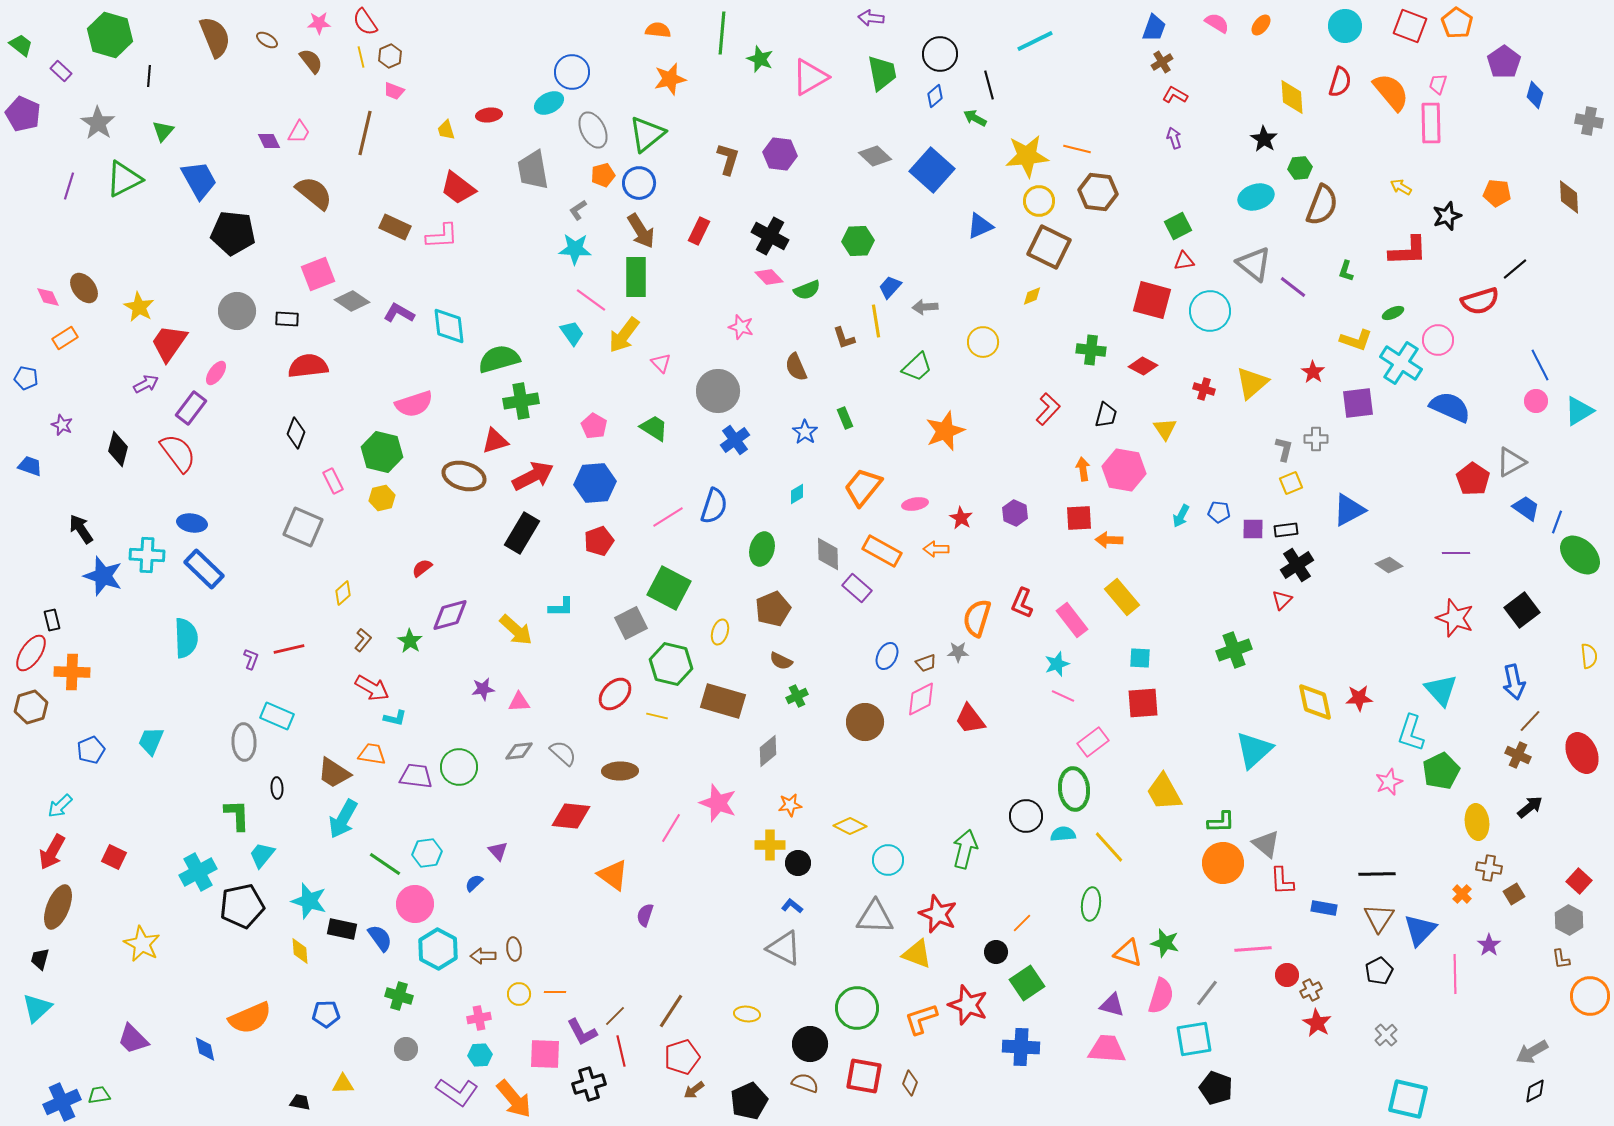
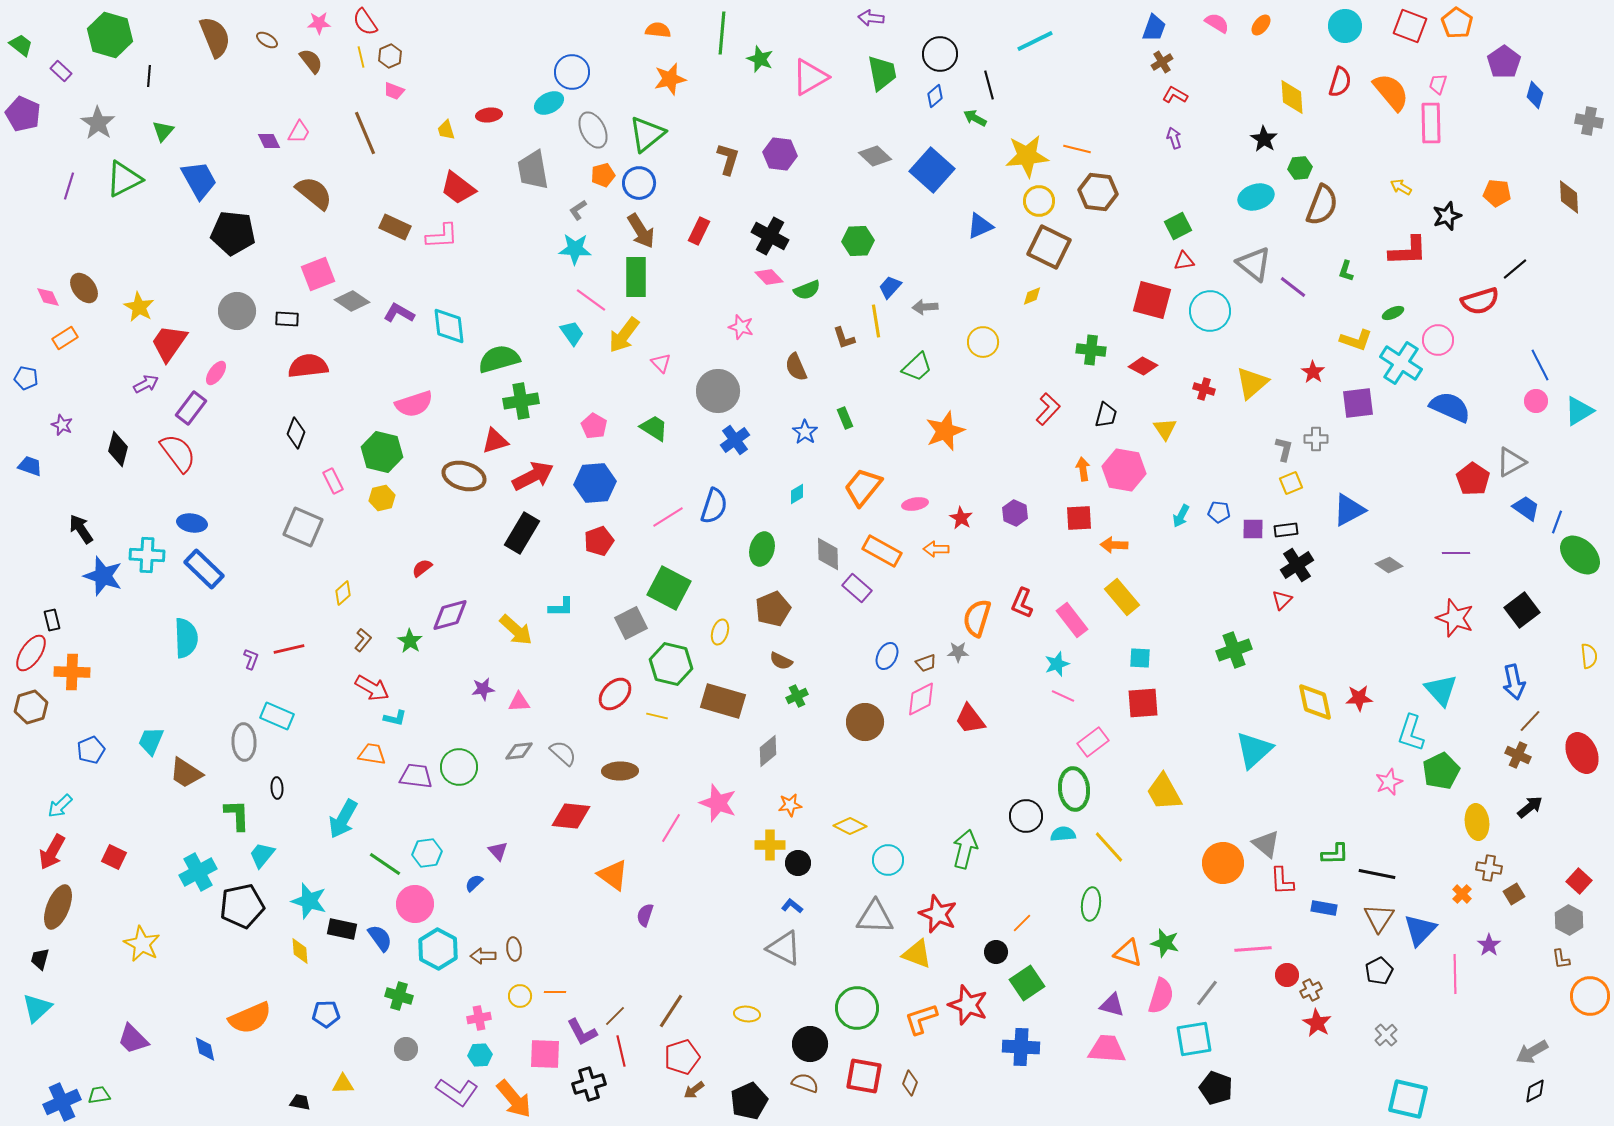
brown line at (365, 133): rotated 36 degrees counterclockwise
orange arrow at (1109, 540): moved 5 px right, 5 px down
brown trapezoid at (334, 773): moved 148 px left
green L-shape at (1221, 822): moved 114 px right, 32 px down
black line at (1377, 874): rotated 12 degrees clockwise
yellow circle at (519, 994): moved 1 px right, 2 px down
